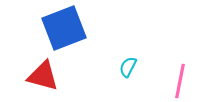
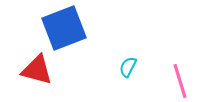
red triangle: moved 6 px left, 6 px up
pink line: rotated 28 degrees counterclockwise
